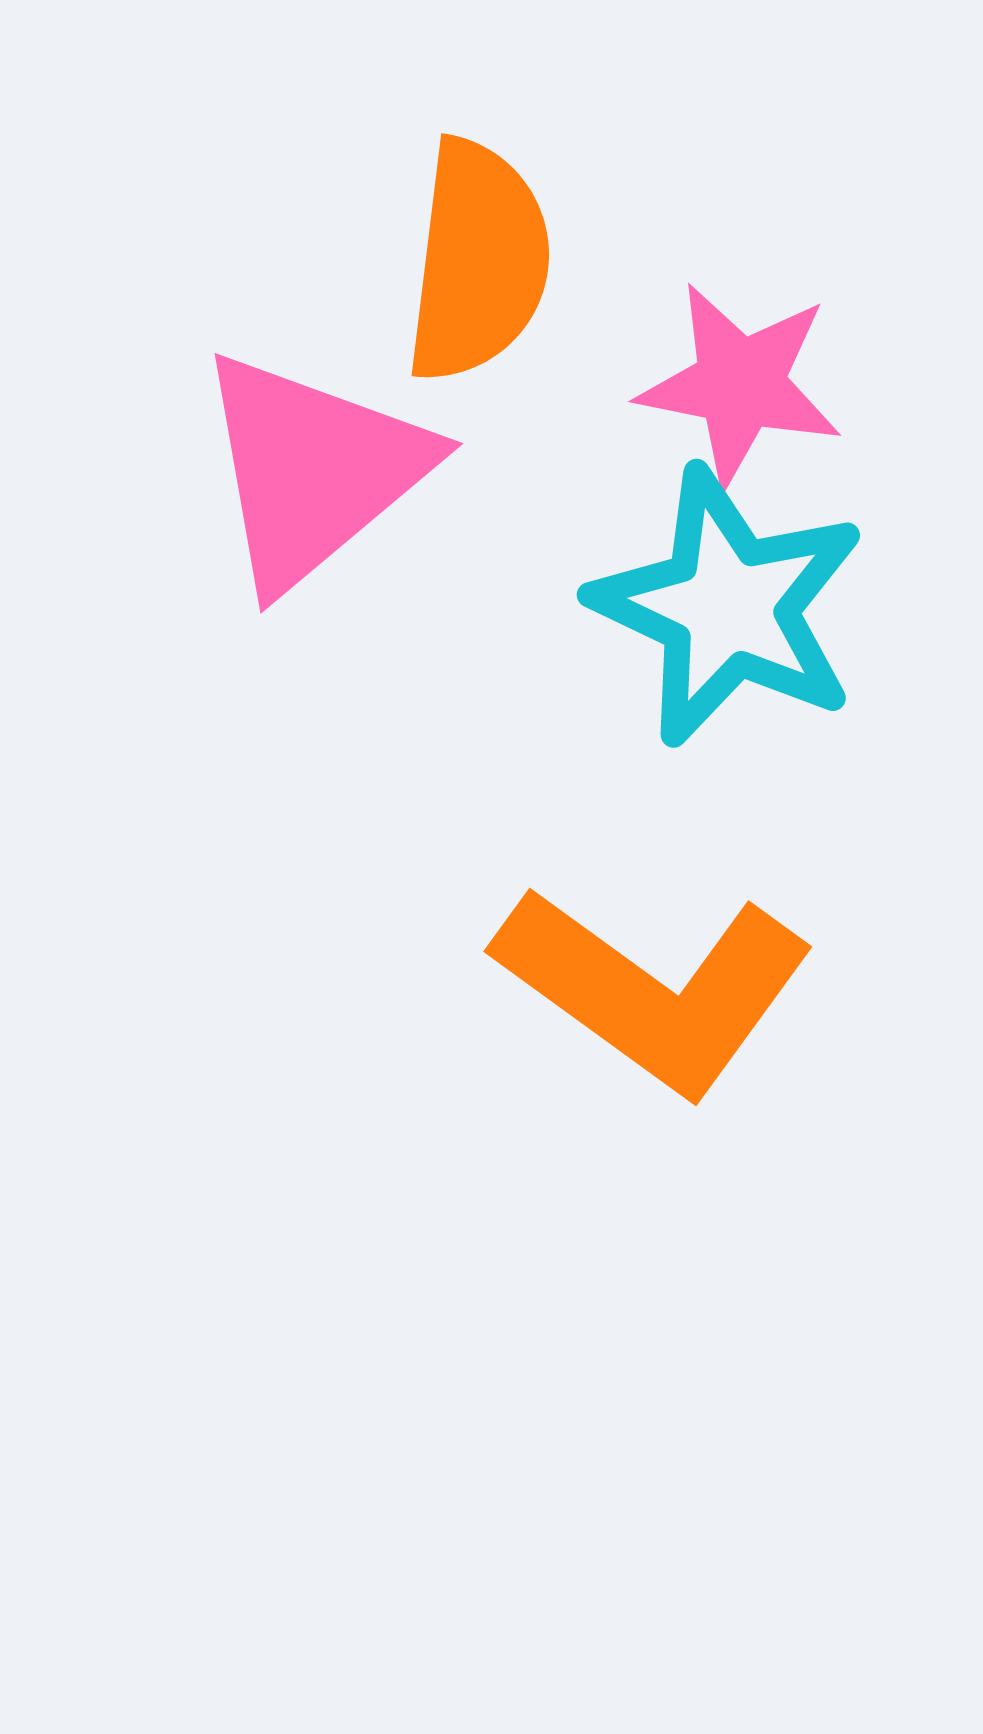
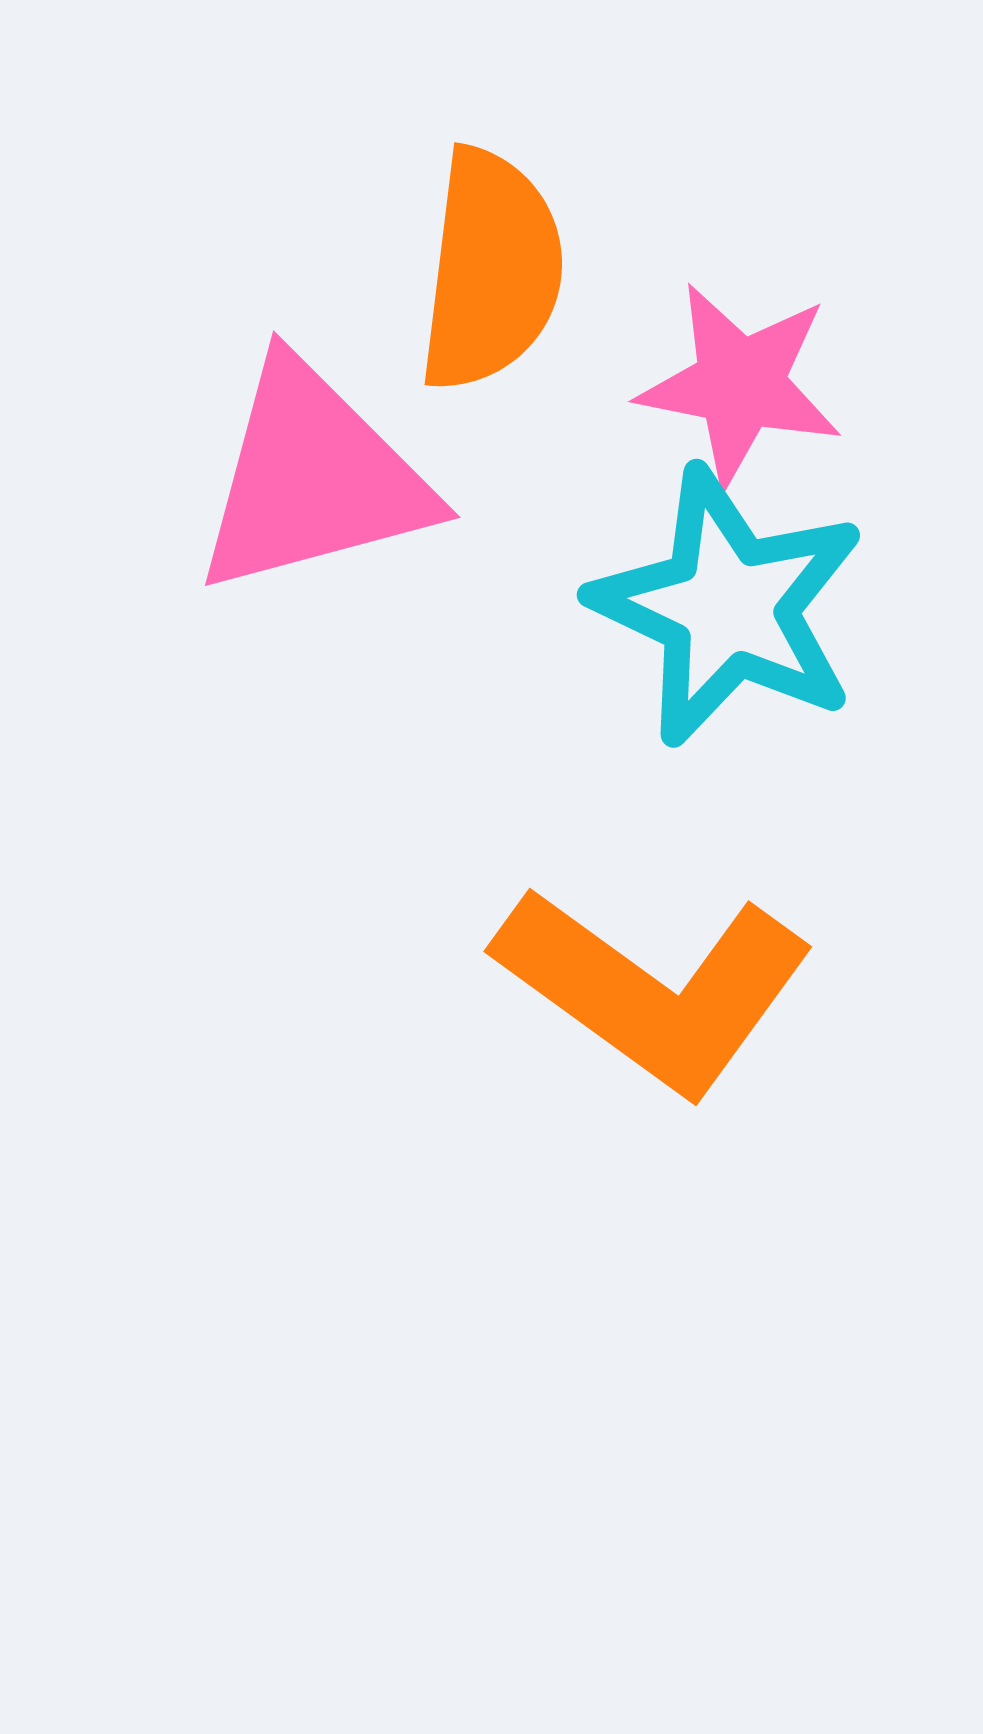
orange semicircle: moved 13 px right, 9 px down
pink triangle: moved 8 px down; rotated 25 degrees clockwise
